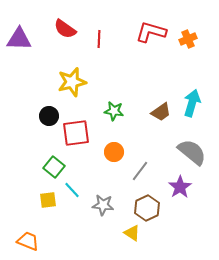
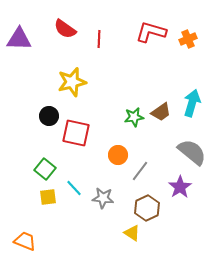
green star: moved 20 px right, 6 px down; rotated 18 degrees counterclockwise
red square: rotated 20 degrees clockwise
orange circle: moved 4 px right, 3 px down
green square: moved 9 px left, 2 px down
cyan line: moved 2 px right, 2 px up
yellow square: moved 3 px up
gray star: moved 7 px up
orange trapezoid: moved 3 px left
